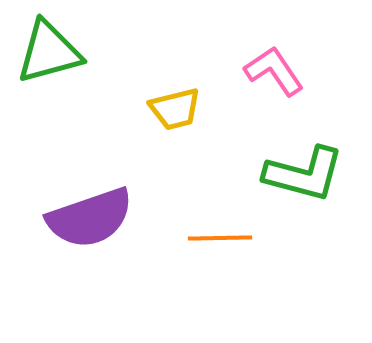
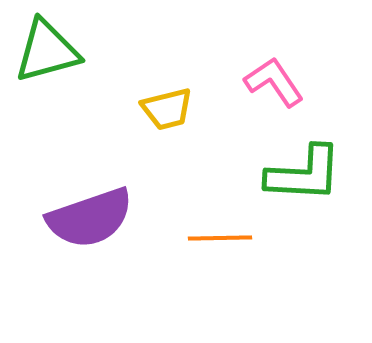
green triangle: moved 2 px left, 1 px up
pink L-shape: moved 11 px down
yellow trapezoid: moved 8 px left
green L-shape: rotated 12 degrees counterclockwise
